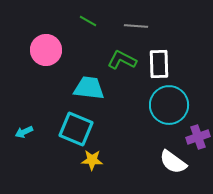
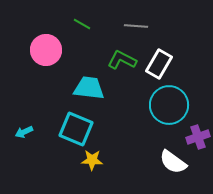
green line: moved 6 px left, 3 px down
white rectangle: rotated 32 degrees clockwise
